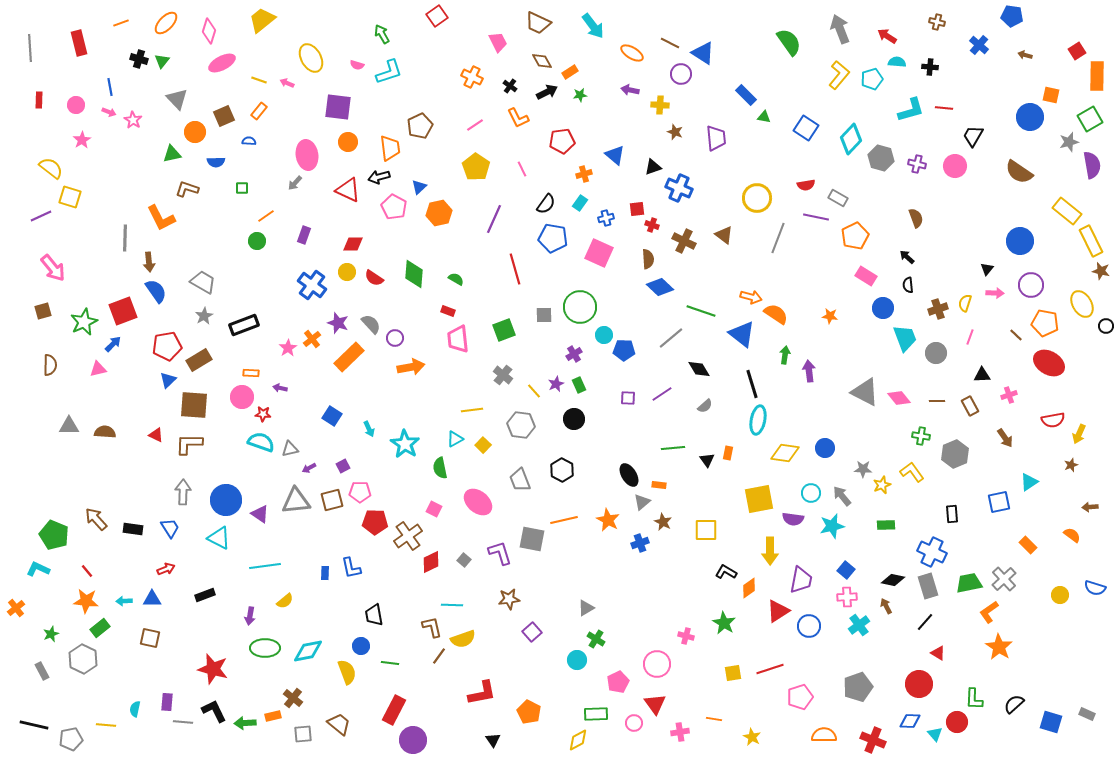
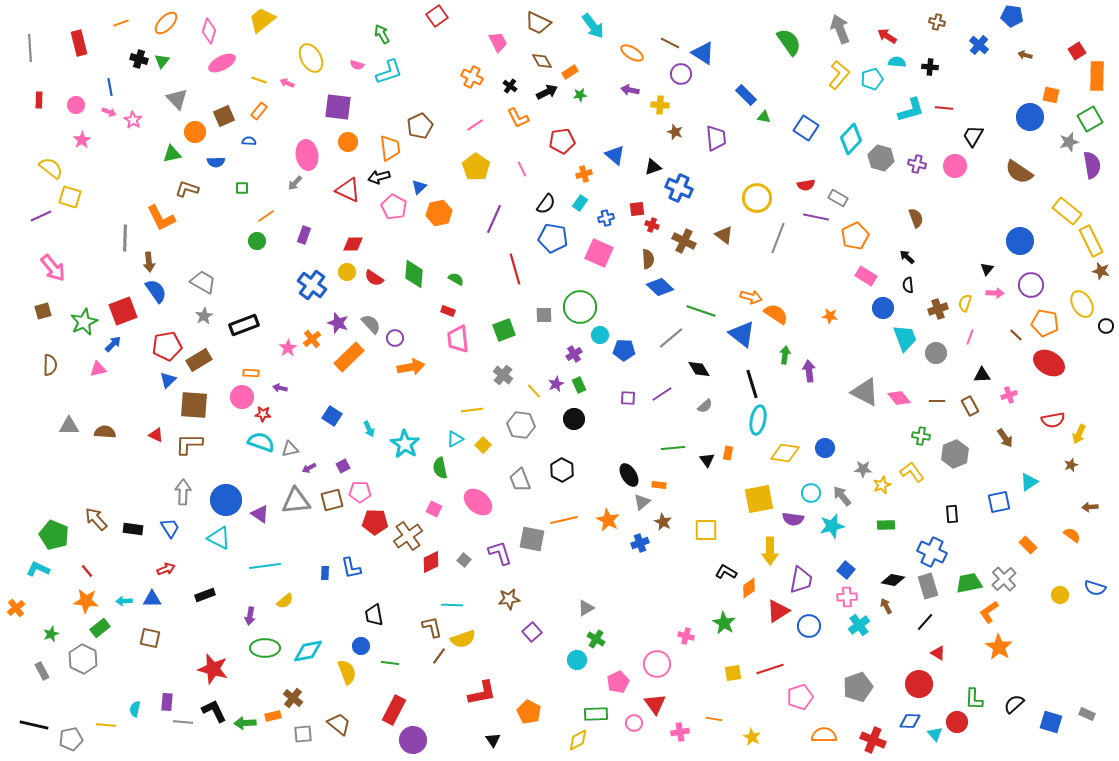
cyan circle at (604, 335): moved 4 px left
